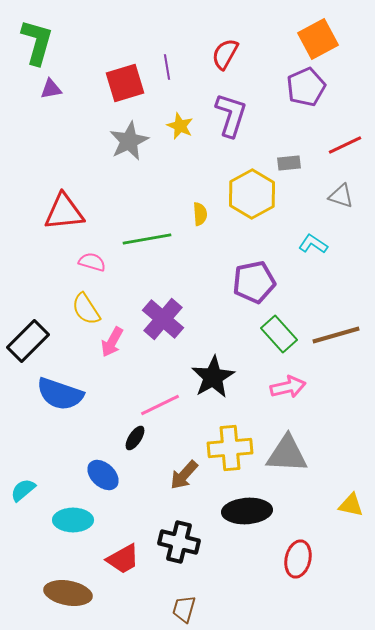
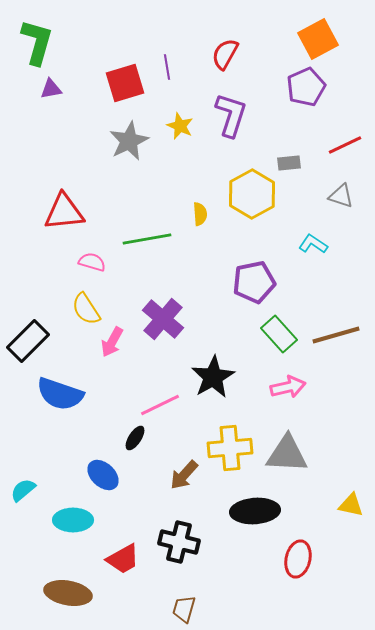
black ellipse at (247, 511): moved 8 px right
